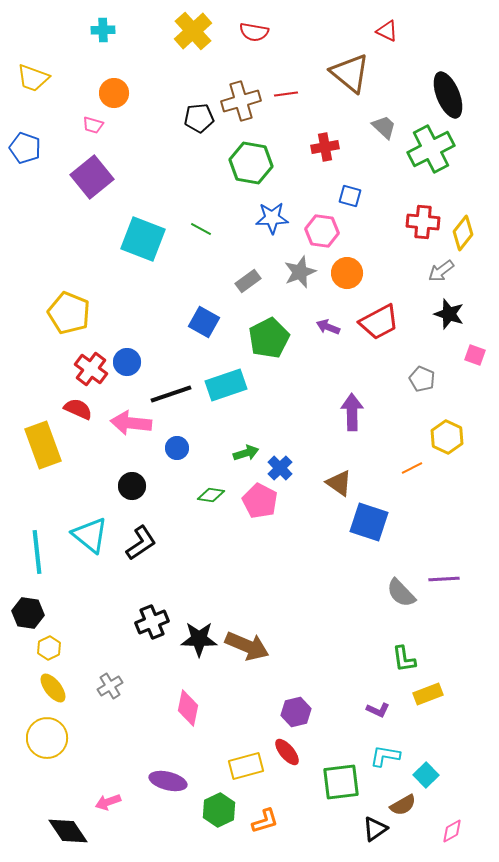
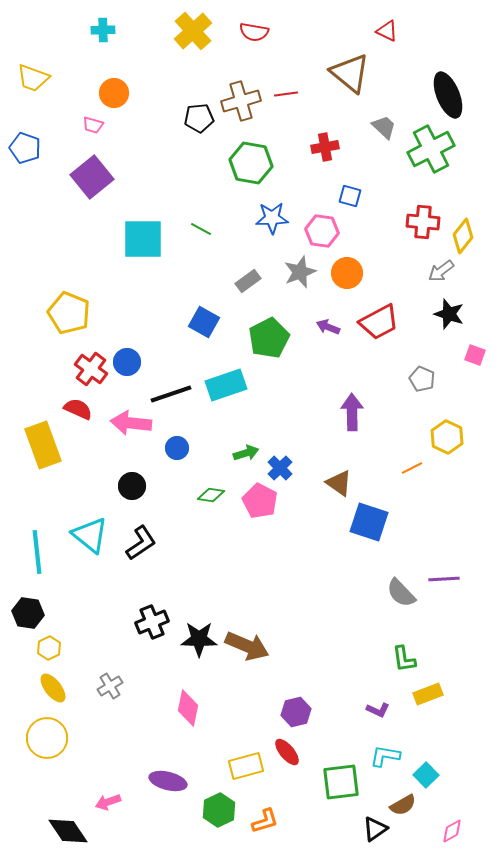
yellow diamond at (463, 233): moved 3 px down
cyan square at (143, 239): rotated 21 degrees counterclockwise
